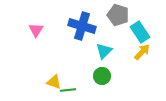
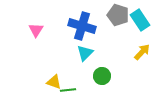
cyan rectangle: moved 12 px up
cyan triangle: moved 19 px left, 2 px down
